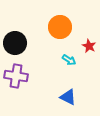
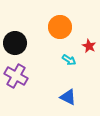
purple cross: rotated 20 degrees clockwise
